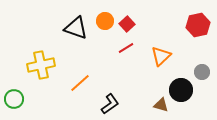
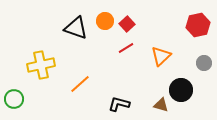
gray circle: moved 2 px right, 9 px up
orange line: moved 1 px down
black L-shape: moved 9 px right; rotated 130 degrees counterclockwise
